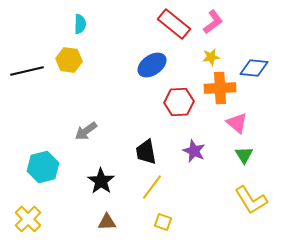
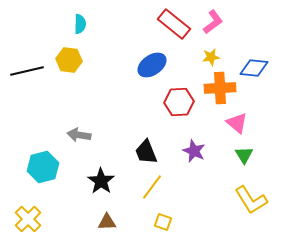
gray arrow: moved 7 px left, 4 px down; rotated 45 degrees clockwise
black trapezoid: rotated 12 degrees counterclockwise
